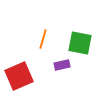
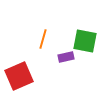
green square: moved 5 px right, 2 px up
purple rectangle: moved 4 px right, 8 px up
